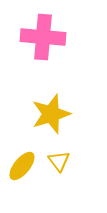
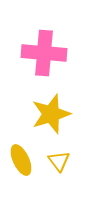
pink cross: moved 1 px right, 16 px down
yellow ellipse: moved 1 px left, 6 px up; rotated 64 degrees counterclockwise
